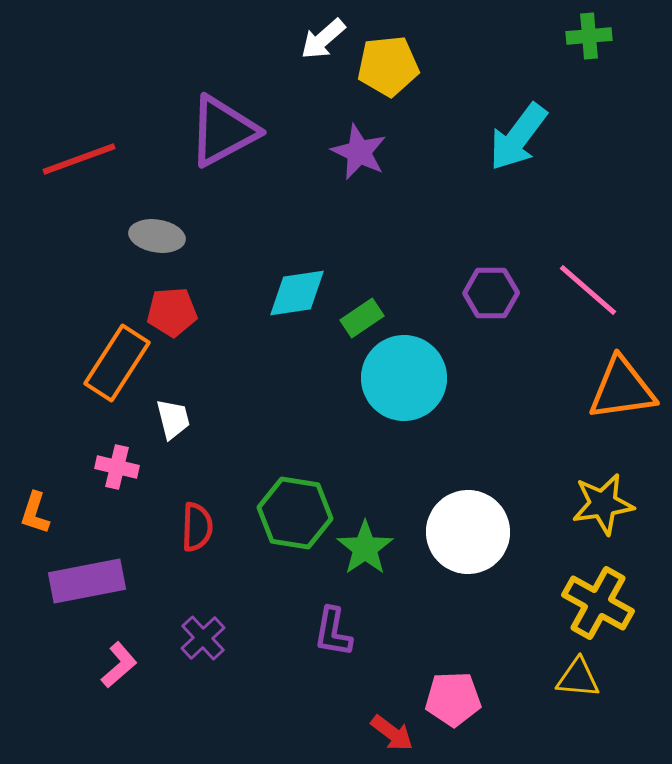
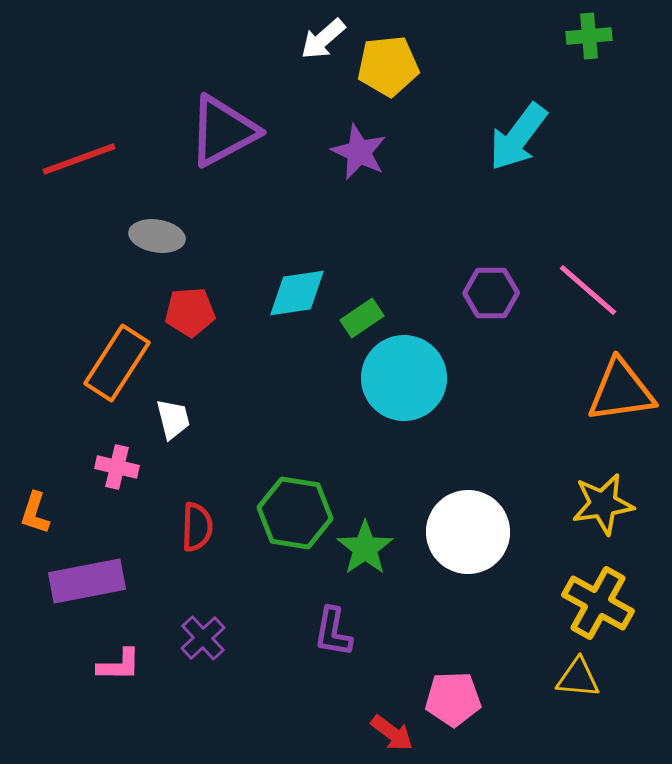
red pentagon: moved 18 px right
orange triangle: moved 1 px left, 2 px down
pink L-shape: rotated 42 degrees clockwise
